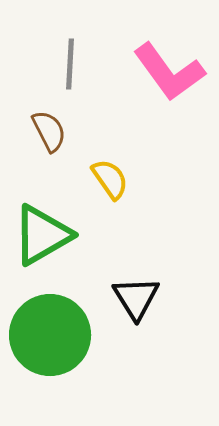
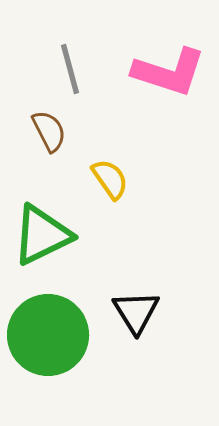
gray line: moved 5 px down; rotated 18 degrees counterclockwise
pink L-shape: rotated 36 degrees counterclockwise
green triangle: rotated 4 degrees clockwise
black triangle: moved 14 px down
green circle: moved 2 px left
